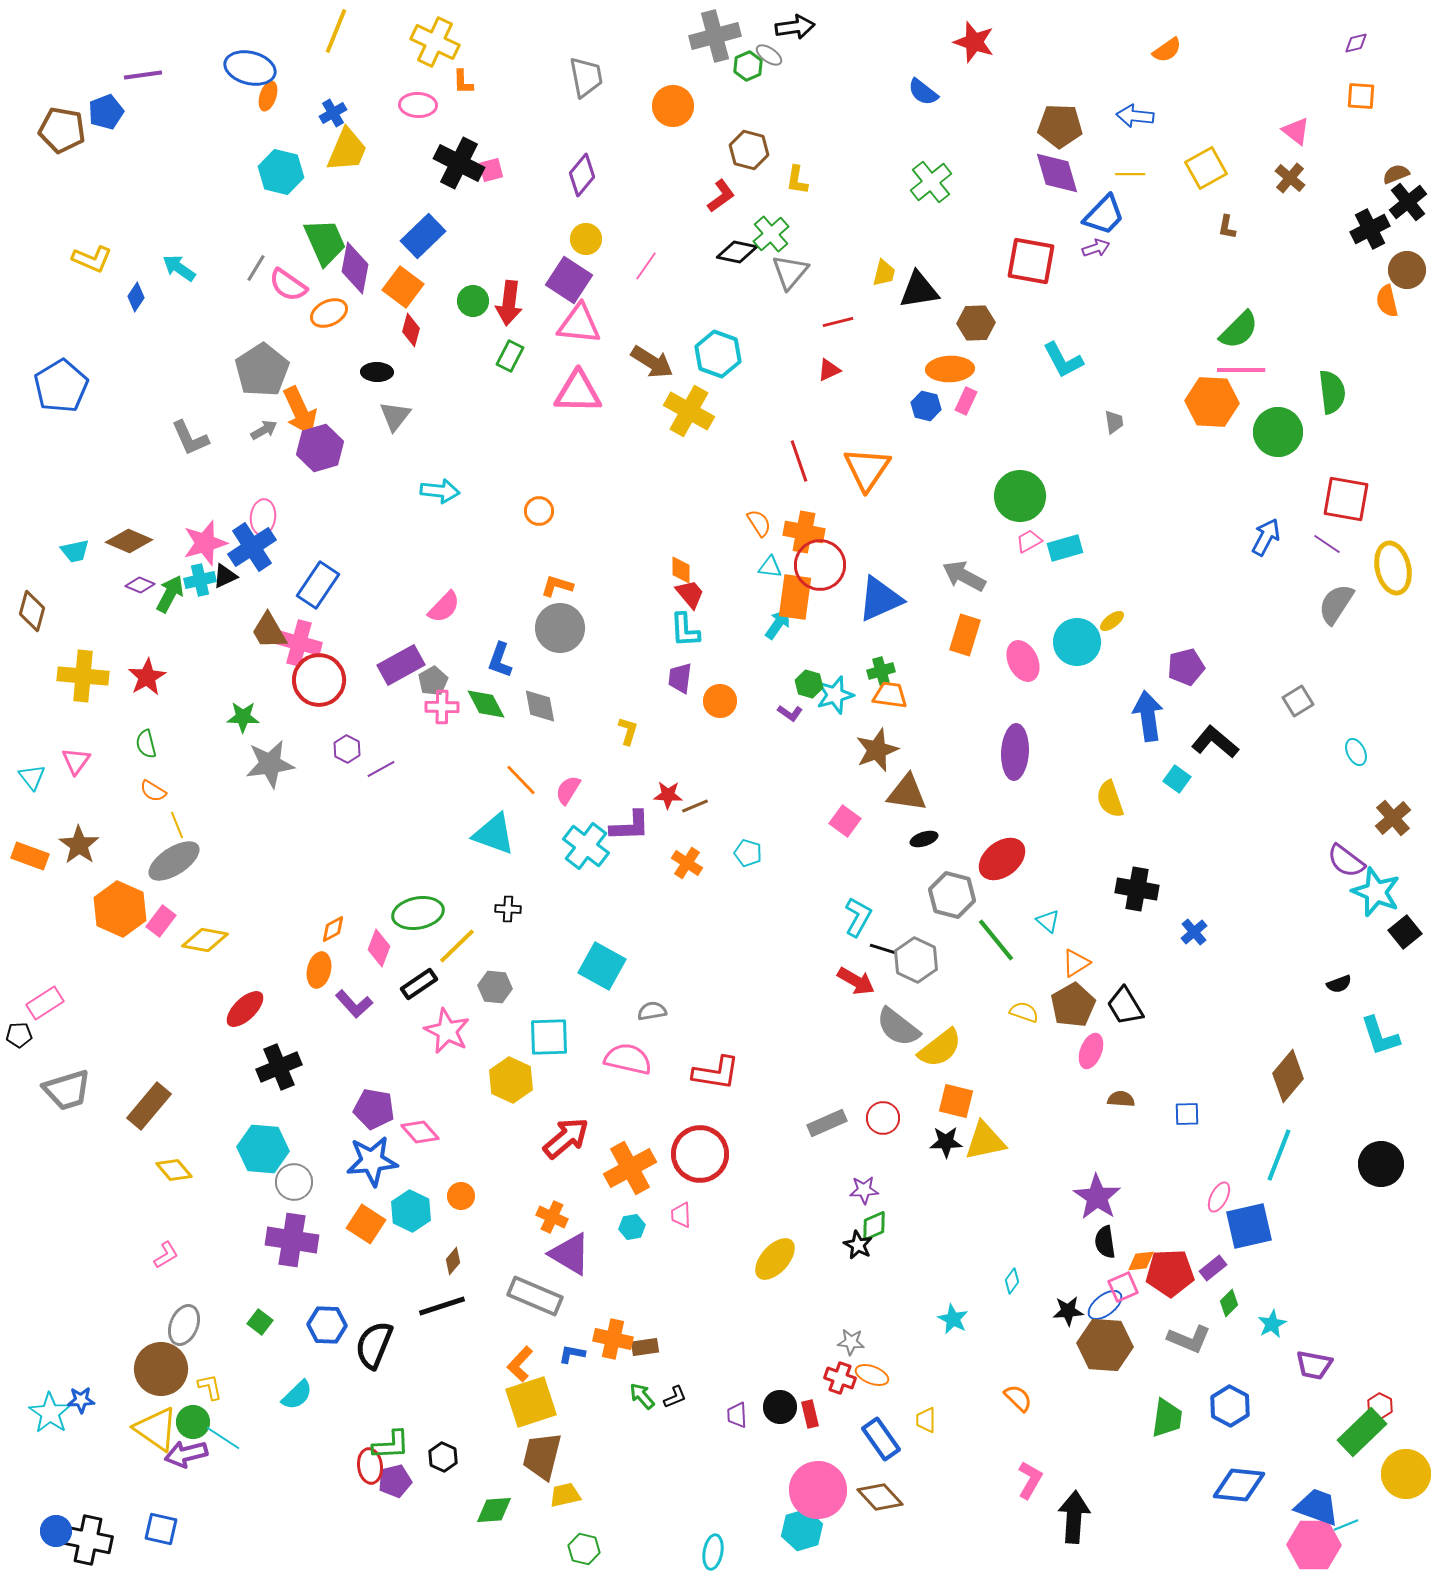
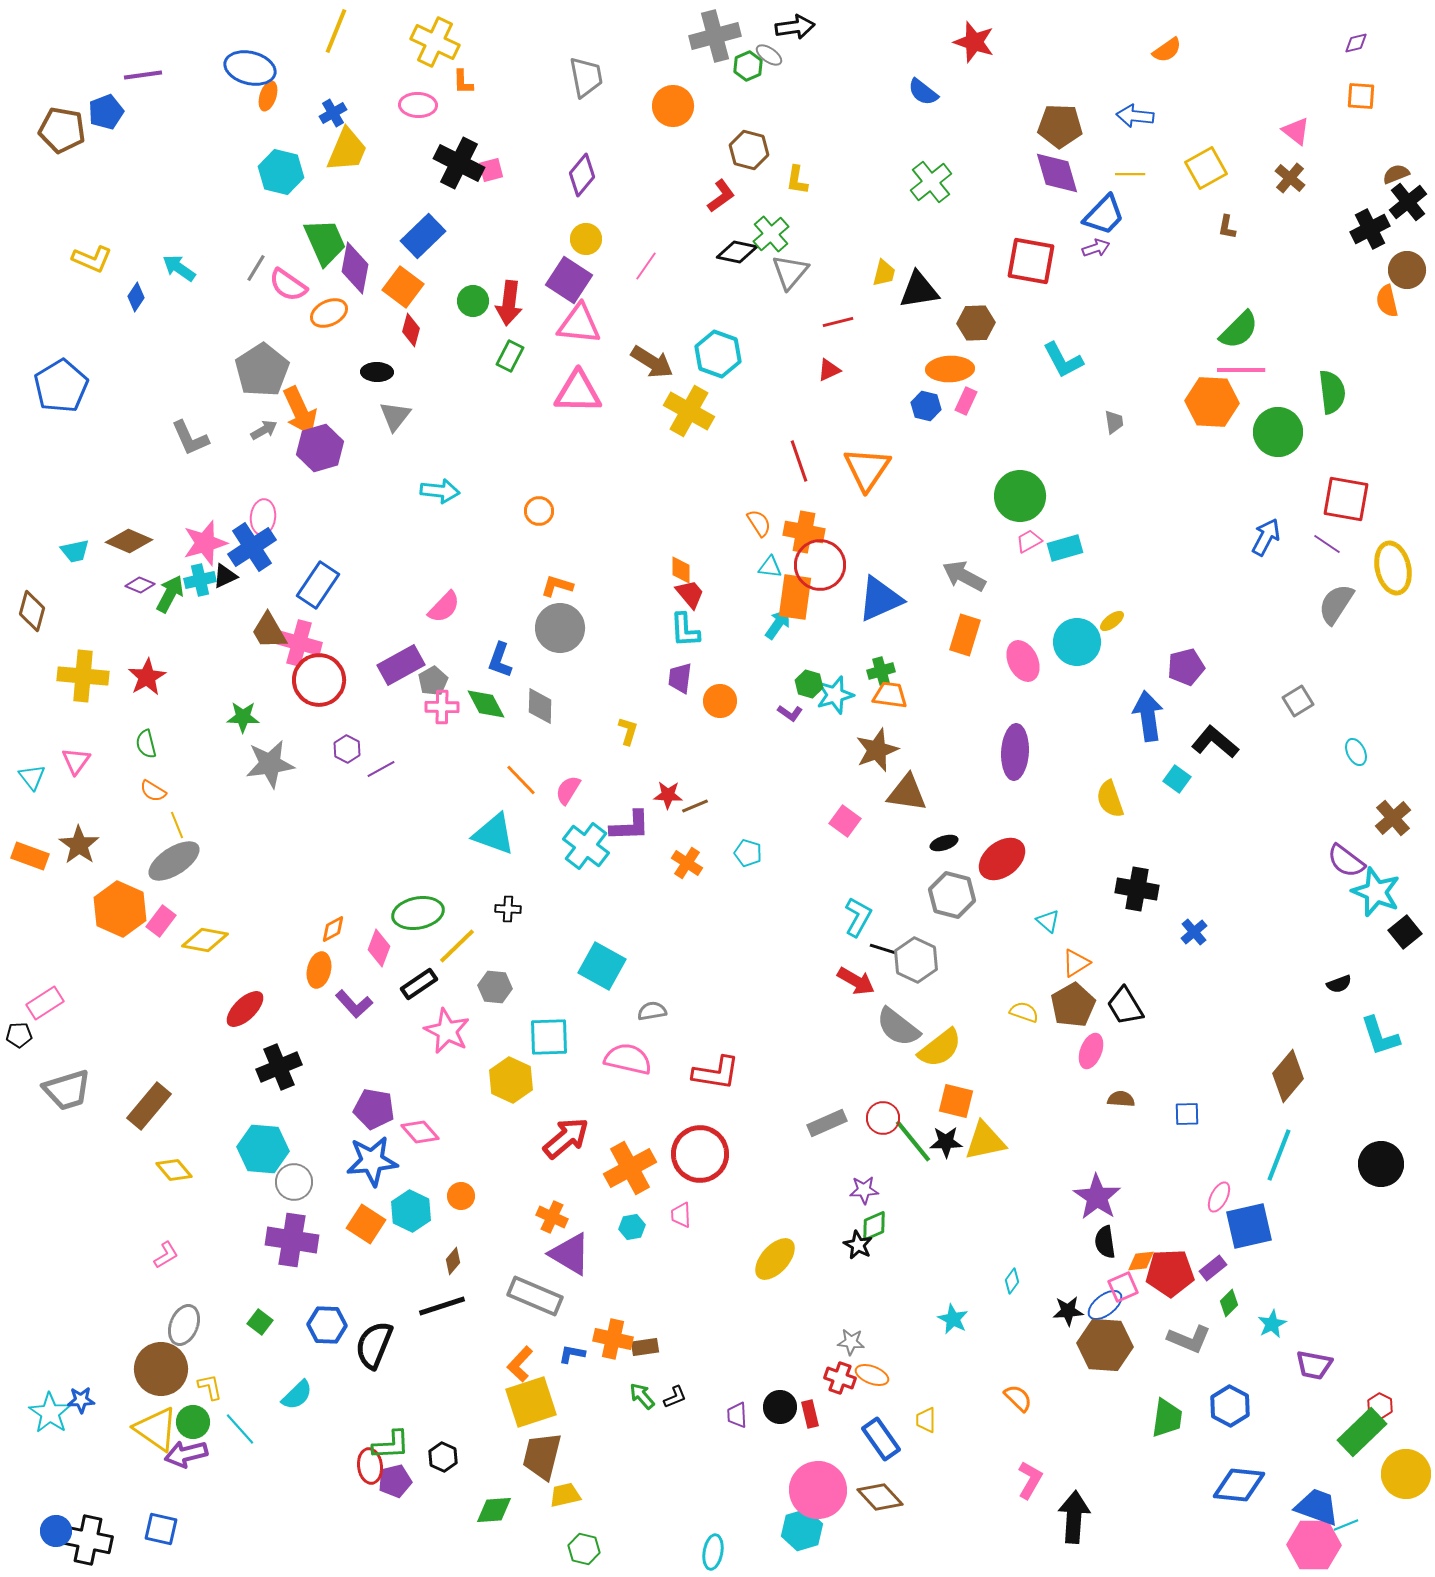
gray diamond at (540, 706): rotated 12 degrees clockwise
black ellipse at (924, 839): moved 20 px right, 4 px down
green line at (996, 940): moved 83 px left, 201 px down
cyan line at (223, 1438): moved 17 px right, 9 px up; rotated 15 degrees clockwise
